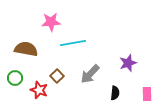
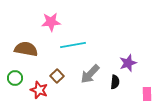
cyan line: moved 2 px down
black semicircle: moved 11 px up
